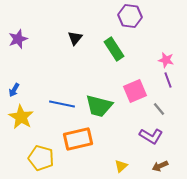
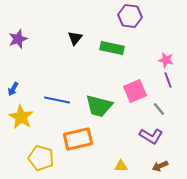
green rectangle: moved 2 px left, 1 px up; rotated 45 degrees counterclockwise
blue arrow: moved 1 px left, 1 px up
blue line: moved 5 px left, 4 px up
yellow triangle: rotated 40 degrees clockwise
